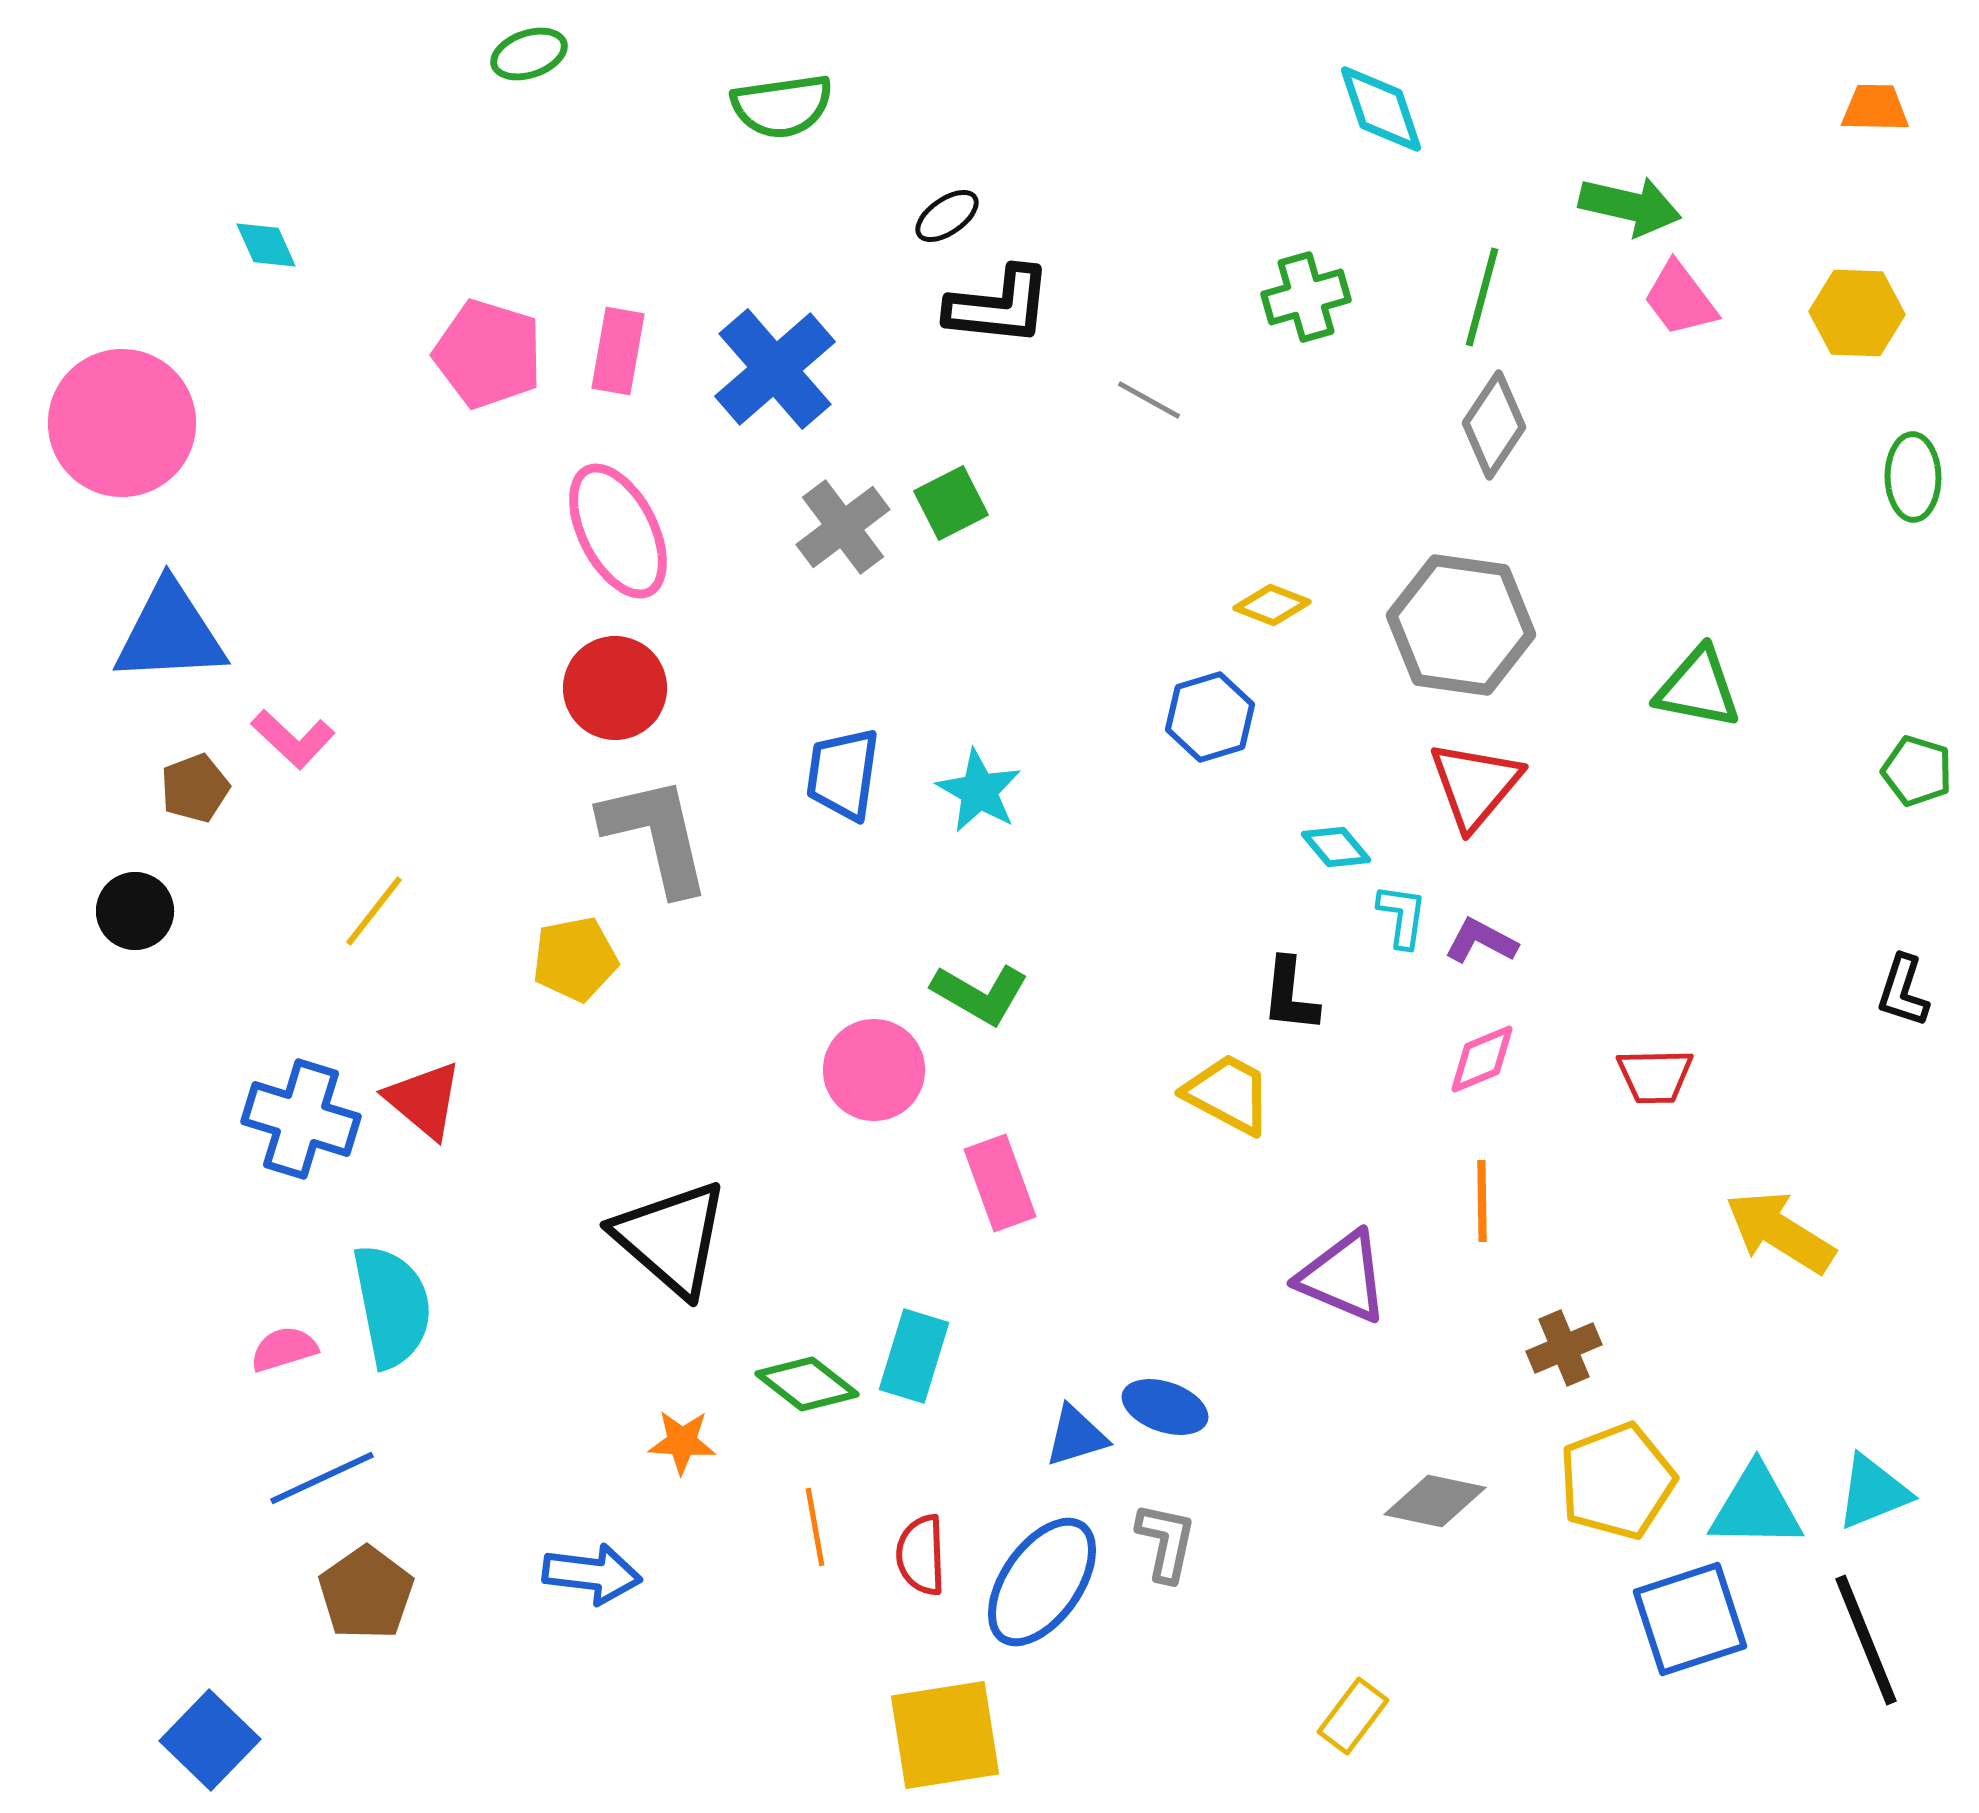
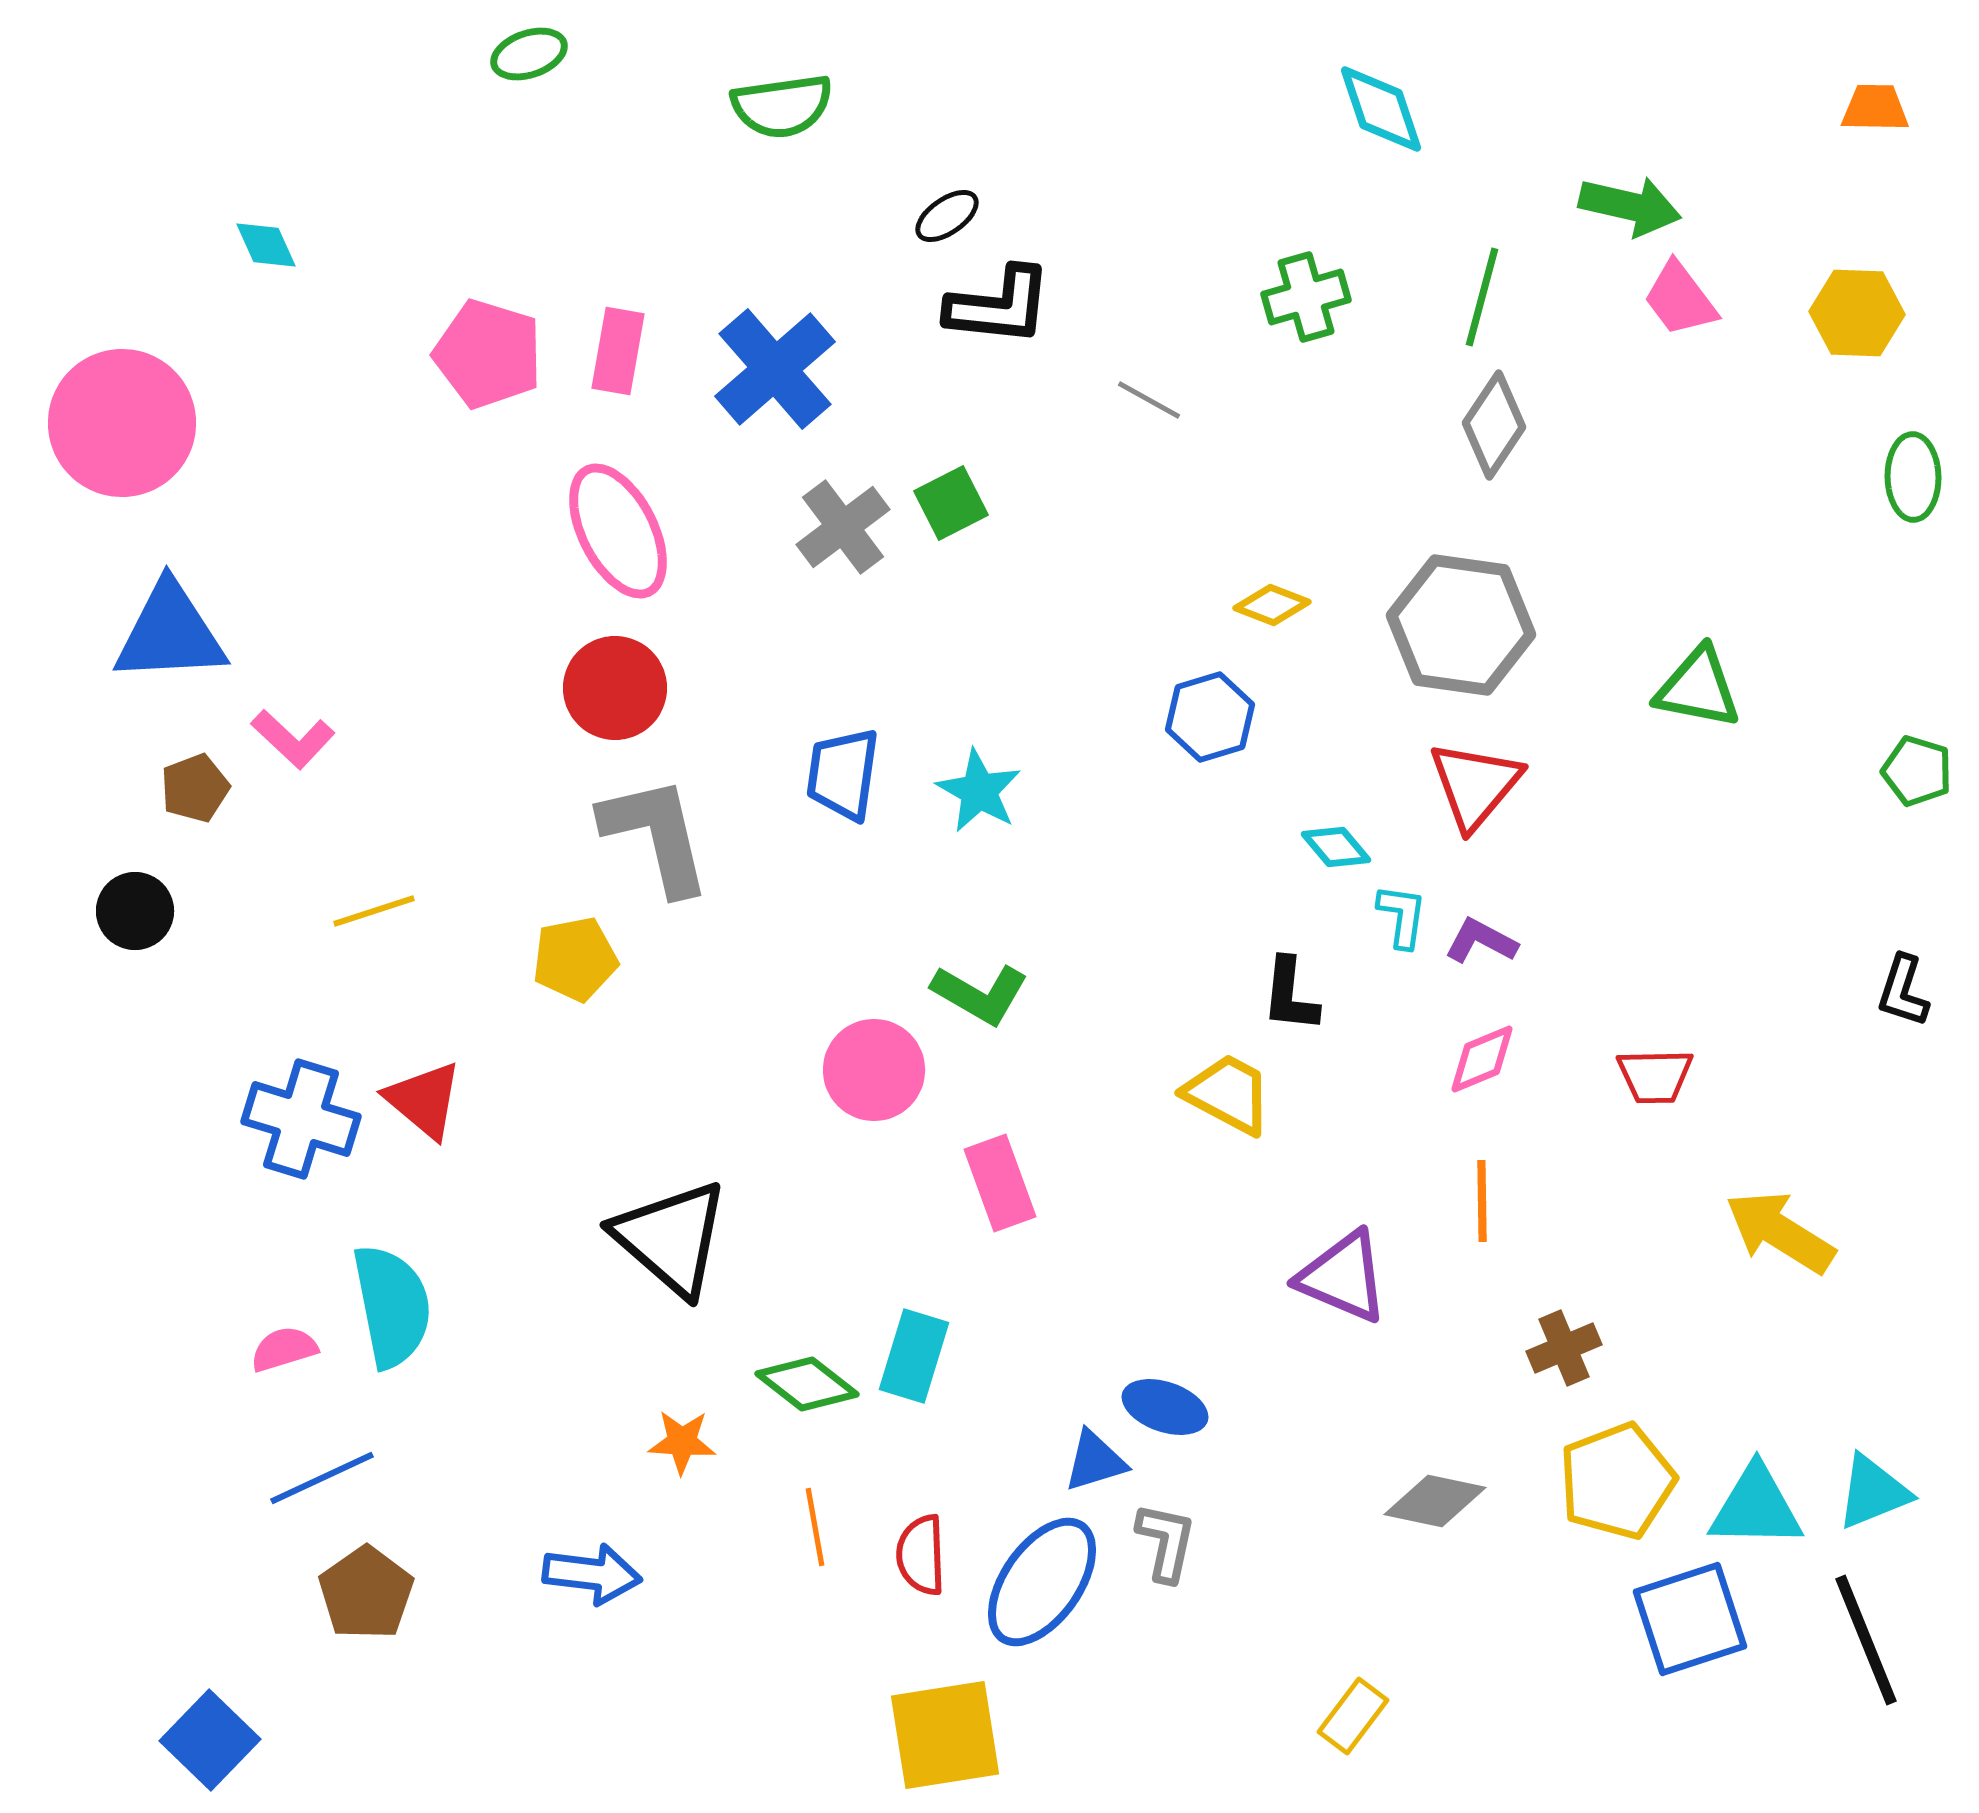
yellow line at (374, 911): rotated 34 degrees clockwise
blue triangle at (1076, 1436): moved 19 px right, 25 px down
